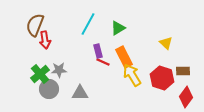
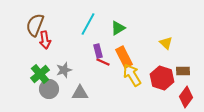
gray star: moved 5 px right; rotated 14 degrees counterclockwise
